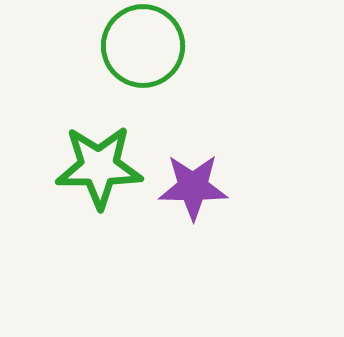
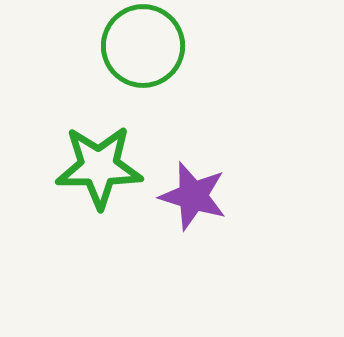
purple star: moved 9 px down; rotated 16 degrees clockwise
